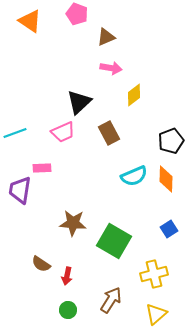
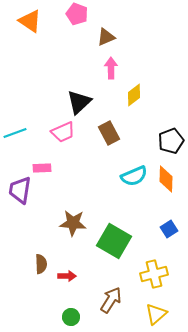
pink arrow: rotated 100 degrees counterclockwise
brown semicircle: rotated 126 degrees counterclockwise
red arrow: rotated 102 degrees counterclockwise
green circle: moved 3 px right, 7 px down
